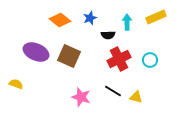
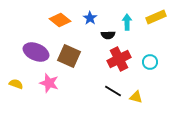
blue star: rotated 16 degrees counterclockwise
cyan circle: moved 2 px down
pink star: moved 32 px left, 14 px up
